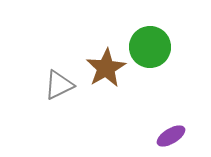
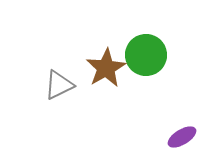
green circle: moved 4 px left, 8 px down
purple ellipse: moved 11 px right, 1 px down
